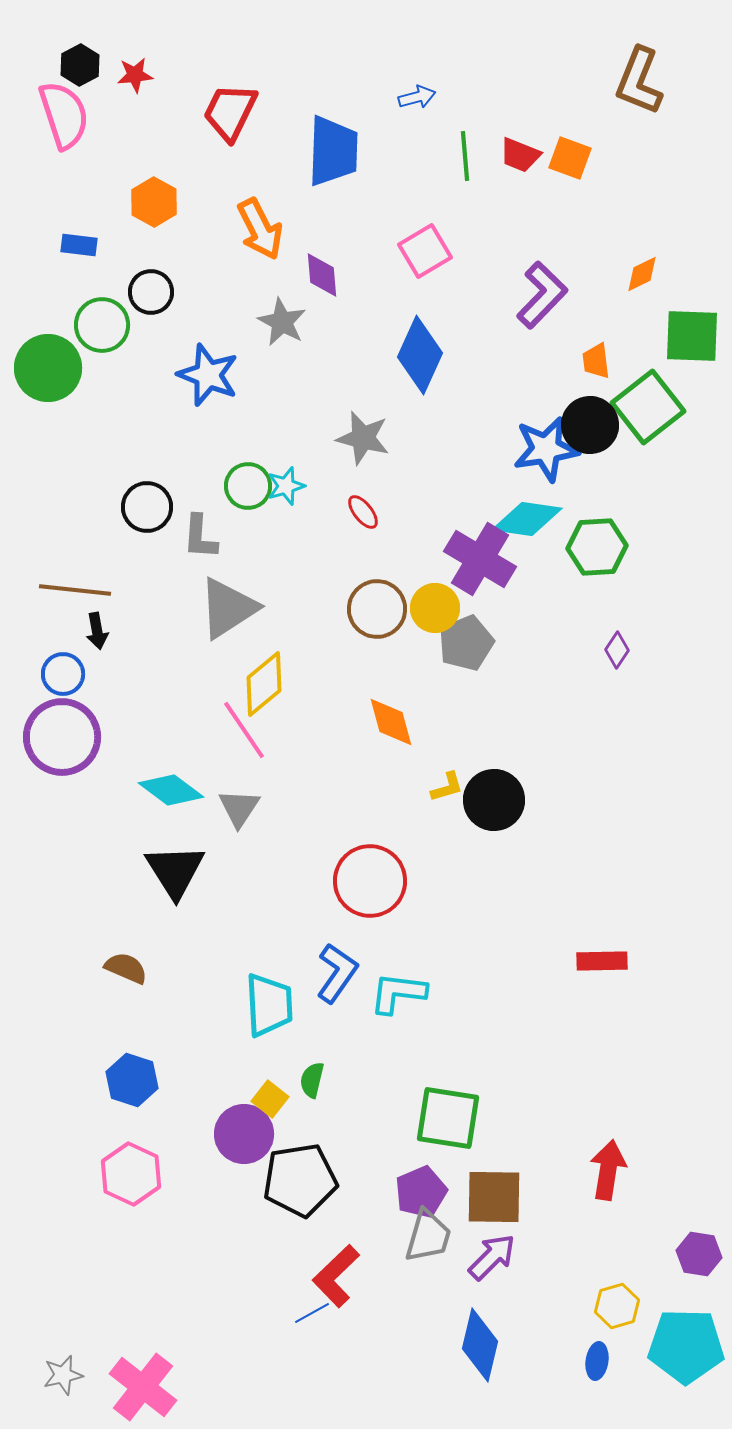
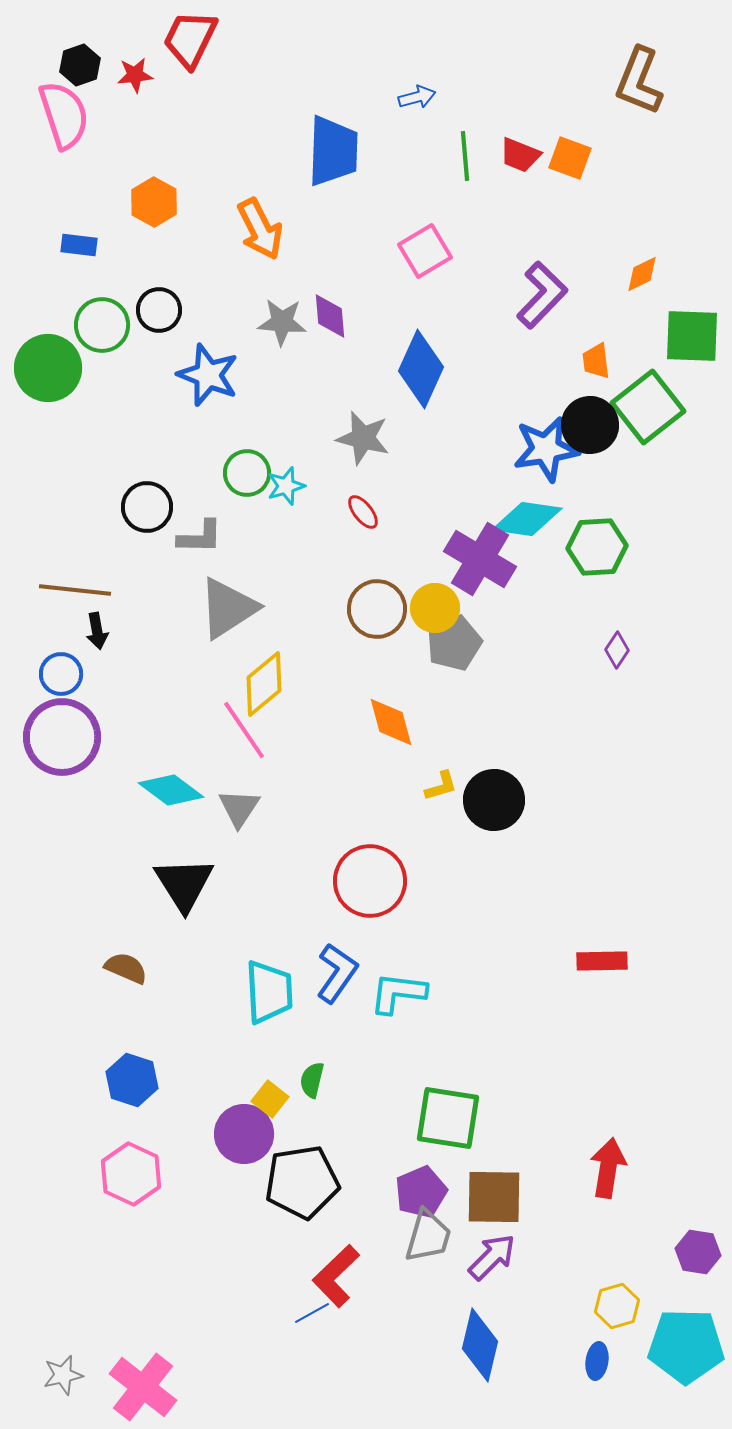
black hexagon at (80, 65): rotated 9 degrees clockwise
red trapezoid at (230, 112): moved 40 px left, 73 px up
purple diamond at (322, 275): moved 8 px right, 41 px down
black circle at (151, 292): moved 8 px right, 18 px down
gray star at (282, 322): rotated 24 degrees counterclockwise
blue diamond at (420, 355): moved 1 px right, 14 px down
green circle at (248, 486): moved 1 px left, 13 px up
gray L-shape at (200, 537): rotated 93 degrees counterclockwise
gray pentagon at (466, 643): moved 12 px left
blue circle at (63, 674): moved 2 px left
yellow L-shape at (447, 787): moved 6 px left, 1 px up
black triangle at (175, 871): moved 9 px right, 13 px down
cyan trapezoid at (269, 1005): moved 13 px up
red arrow at (608, 1170): moved 2 px up
black pentagon at (300, 1180): moved 2 px right, 2 px down
purple hexagon at (699, 1254): moved 1 px left, 2 px up
